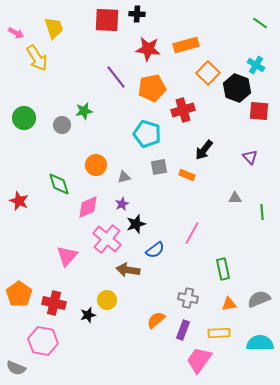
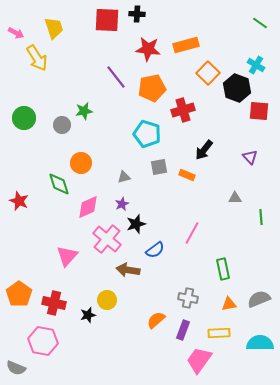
orange circle at (96, 165): moved 15 px left, 2 px up
green line at (262, 212): moved 1 px left, 5 px down
